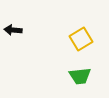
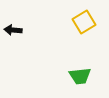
yellow square: moved 3 px right, 17 px up
